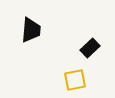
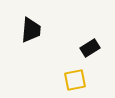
black rectangle: rotated 12 degrees clockwise
